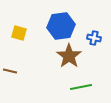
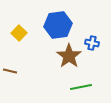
blue hexagon: moved 3 px left, 1 px up
yellow square: rotated 28 degrees clockwise
blue cross: moved 2 px left, 5 px down
